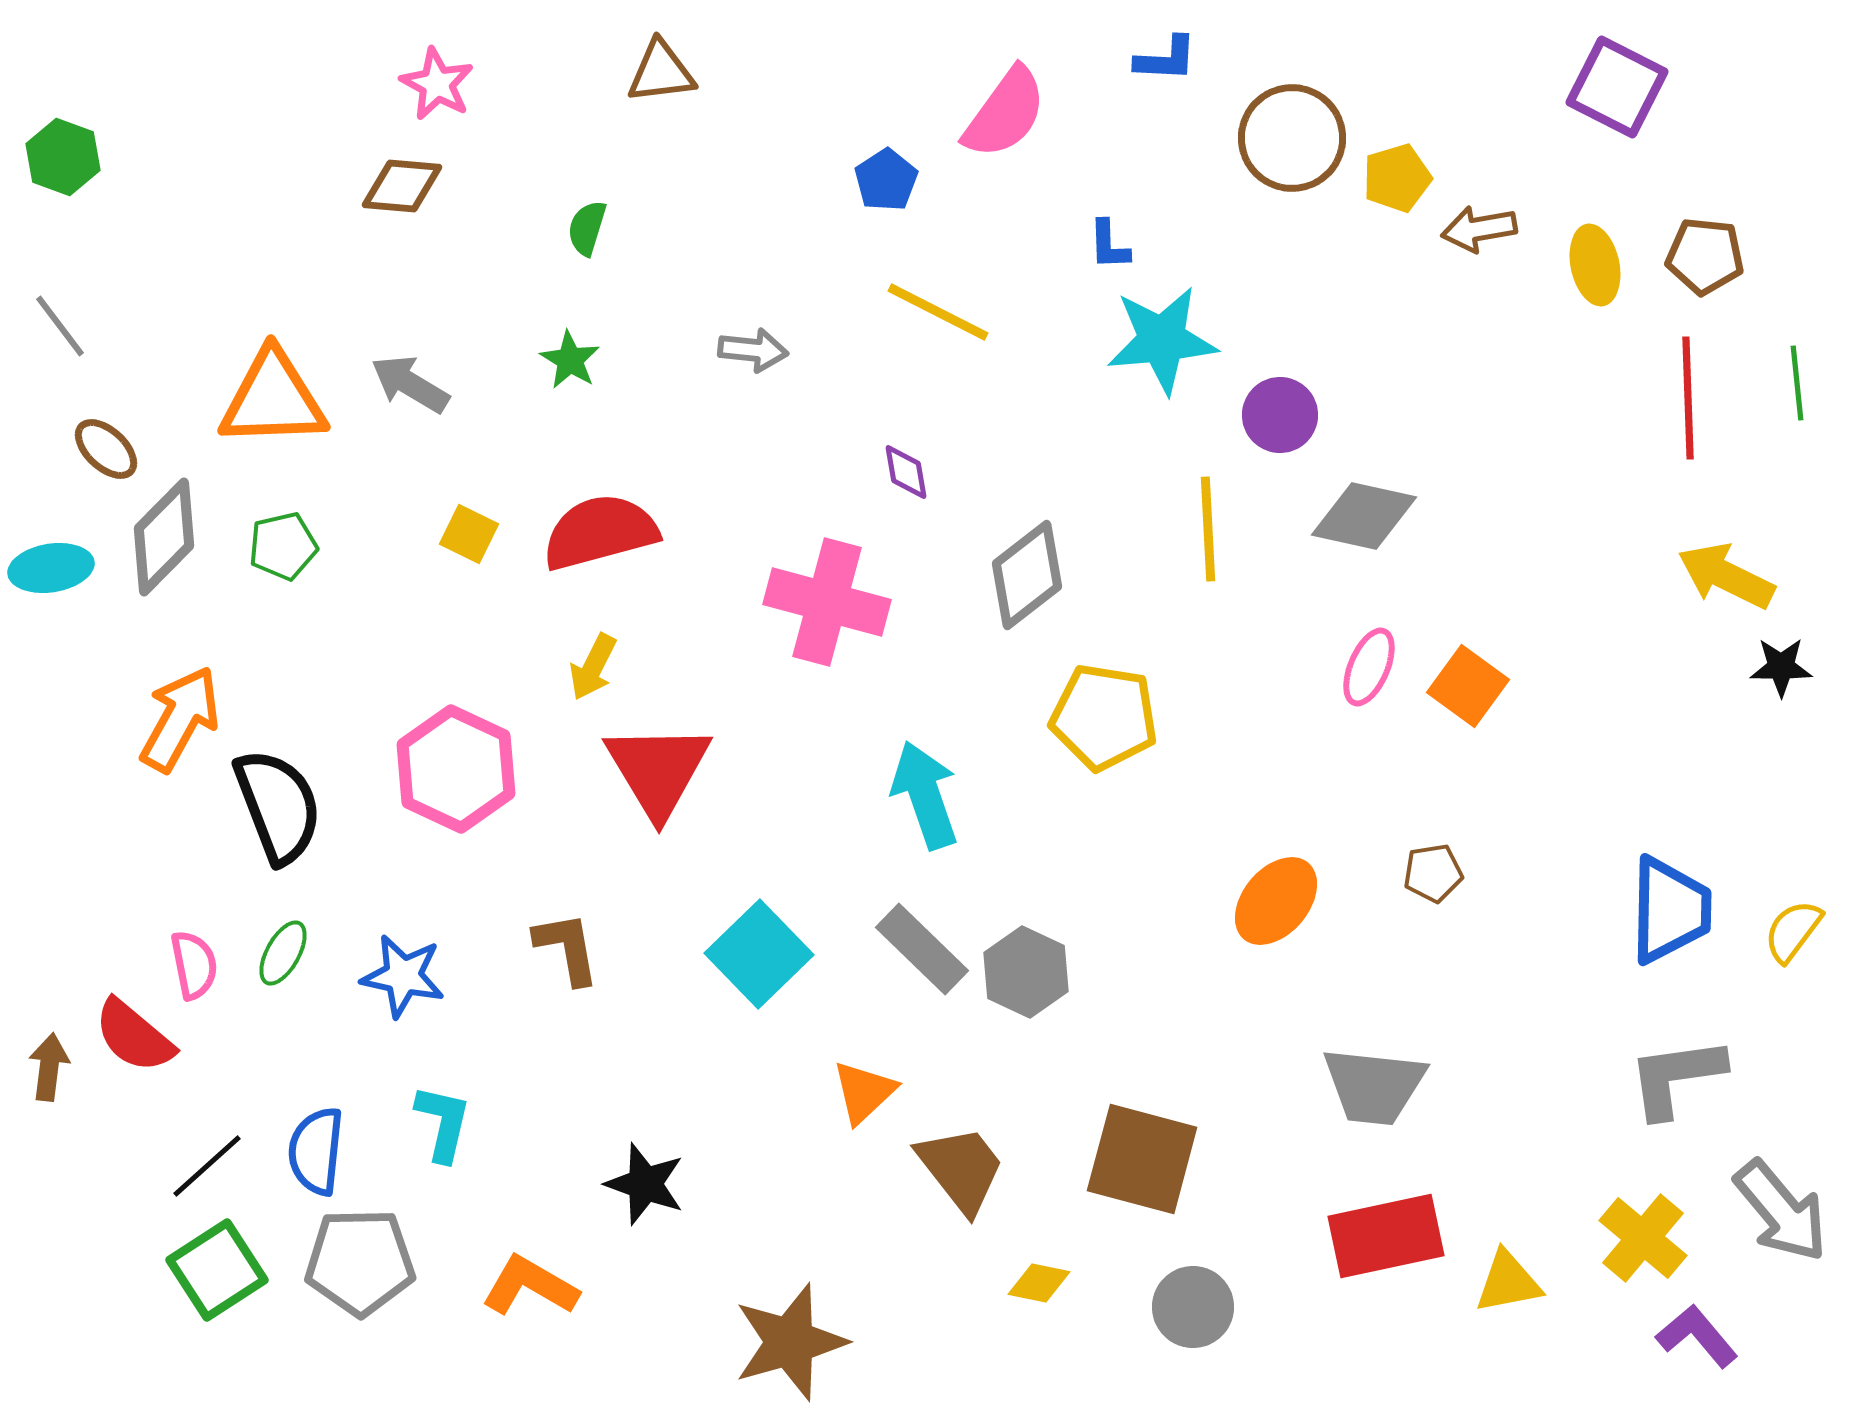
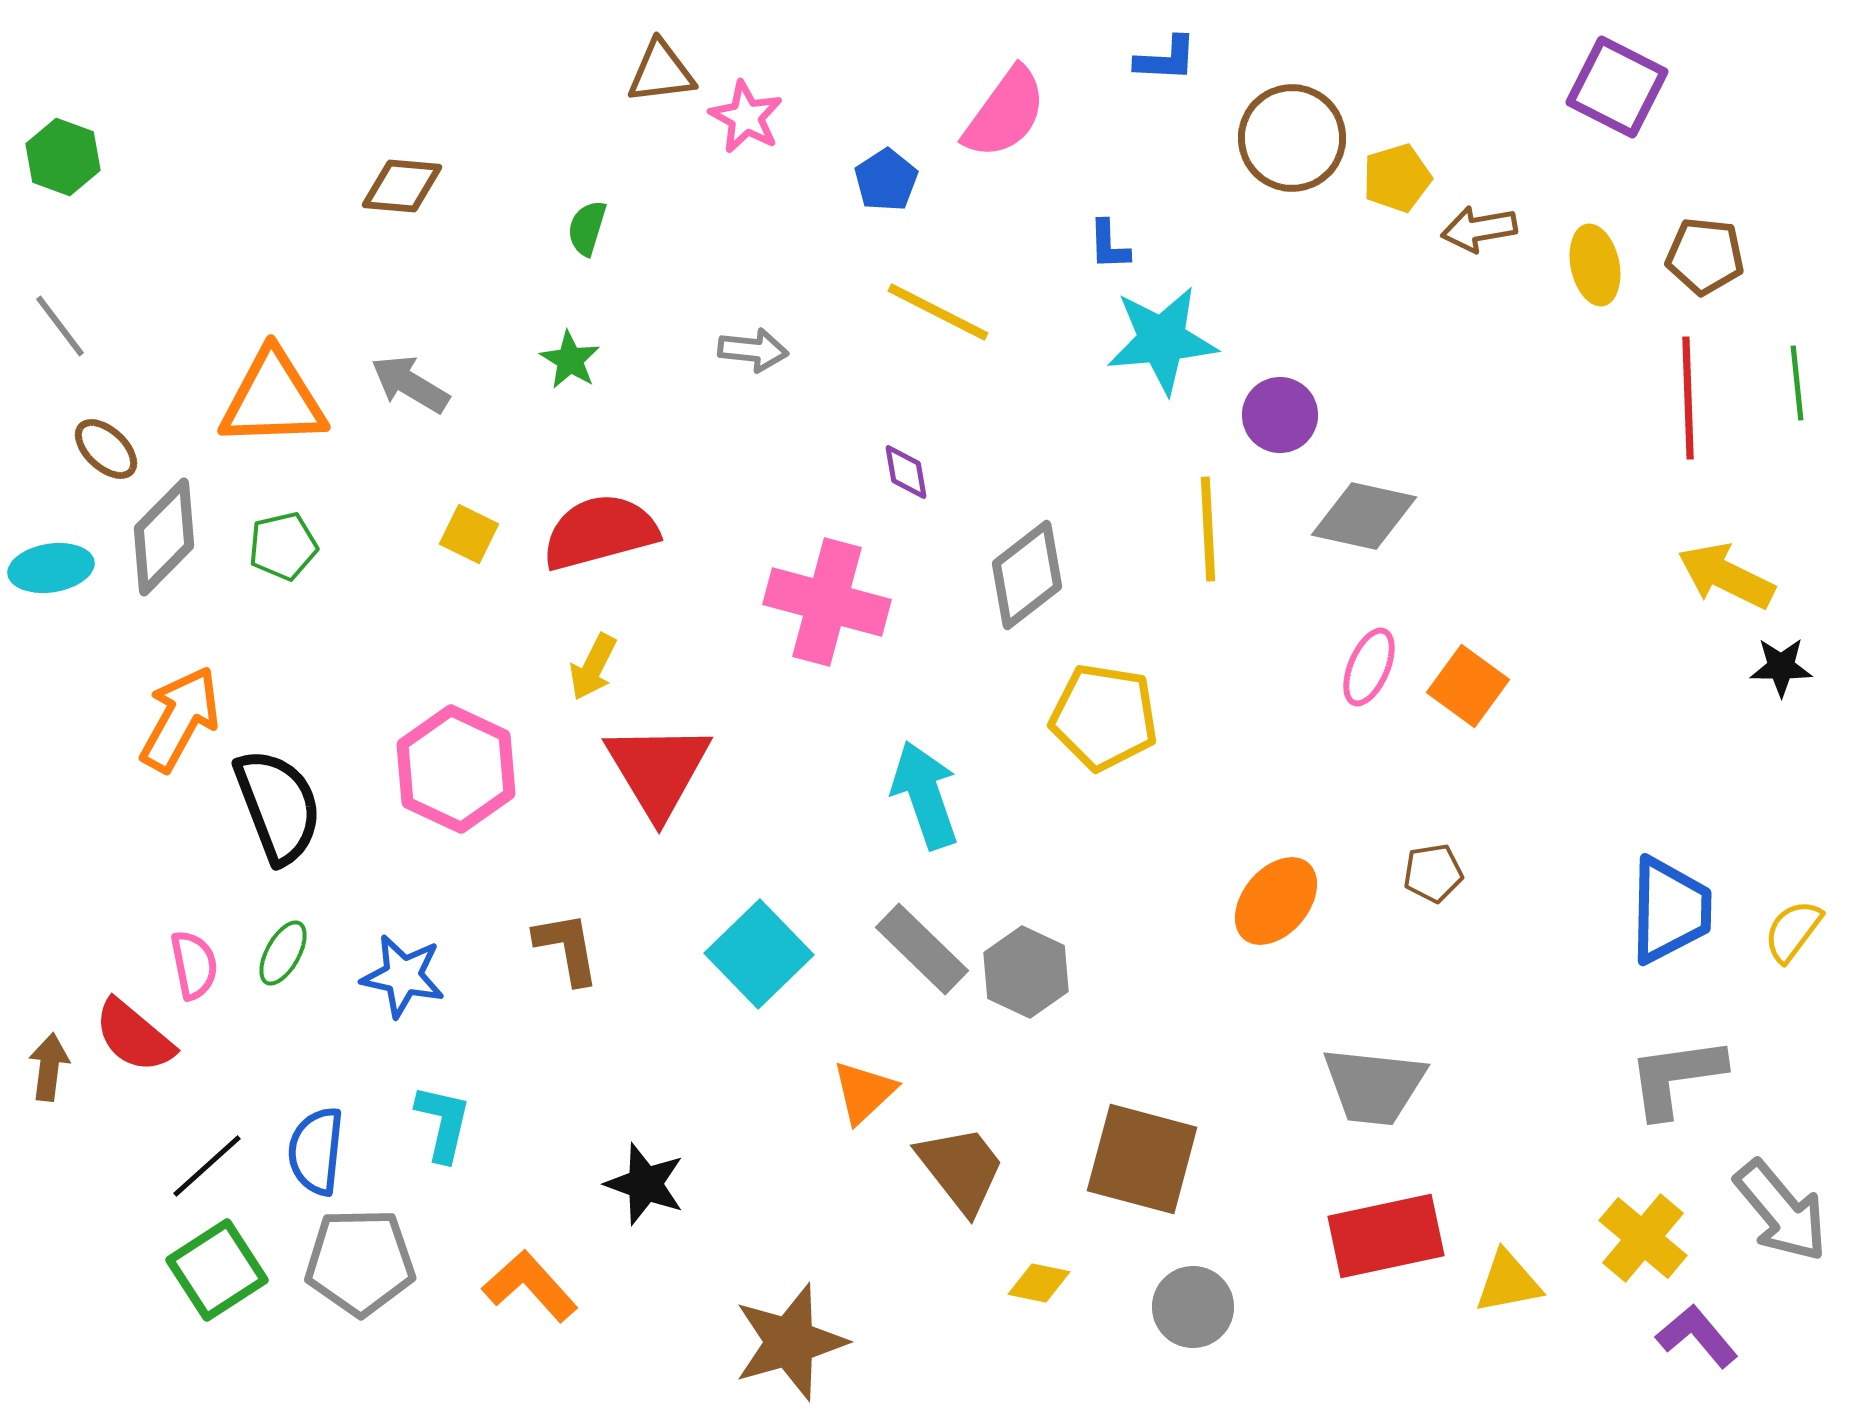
pink star at (437, 84): moved 309 px right, 33 px down
orange L-shape at (530, 1286): rotated 18 degrees clockwise
